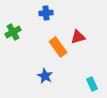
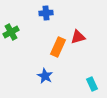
green cross: moved 2 px left
orange rectangle: rotated 60 degrees clockwise
